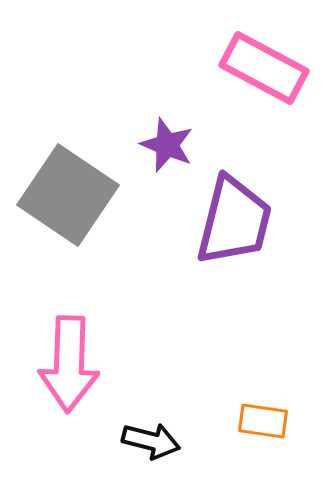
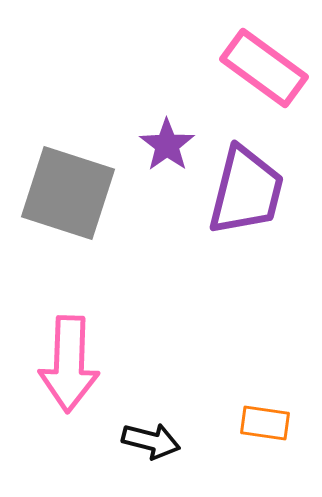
pink rectangle: rotated 8 degrees clockwise
purple star: rotated 14 degrees clockwise
gray square: moved 2 px up; rotated 16 degrees counterclockwise
purple trapezoid: moved 12 px right, 30 px up
orange rectangle: moved 2 px right, 2 px down
